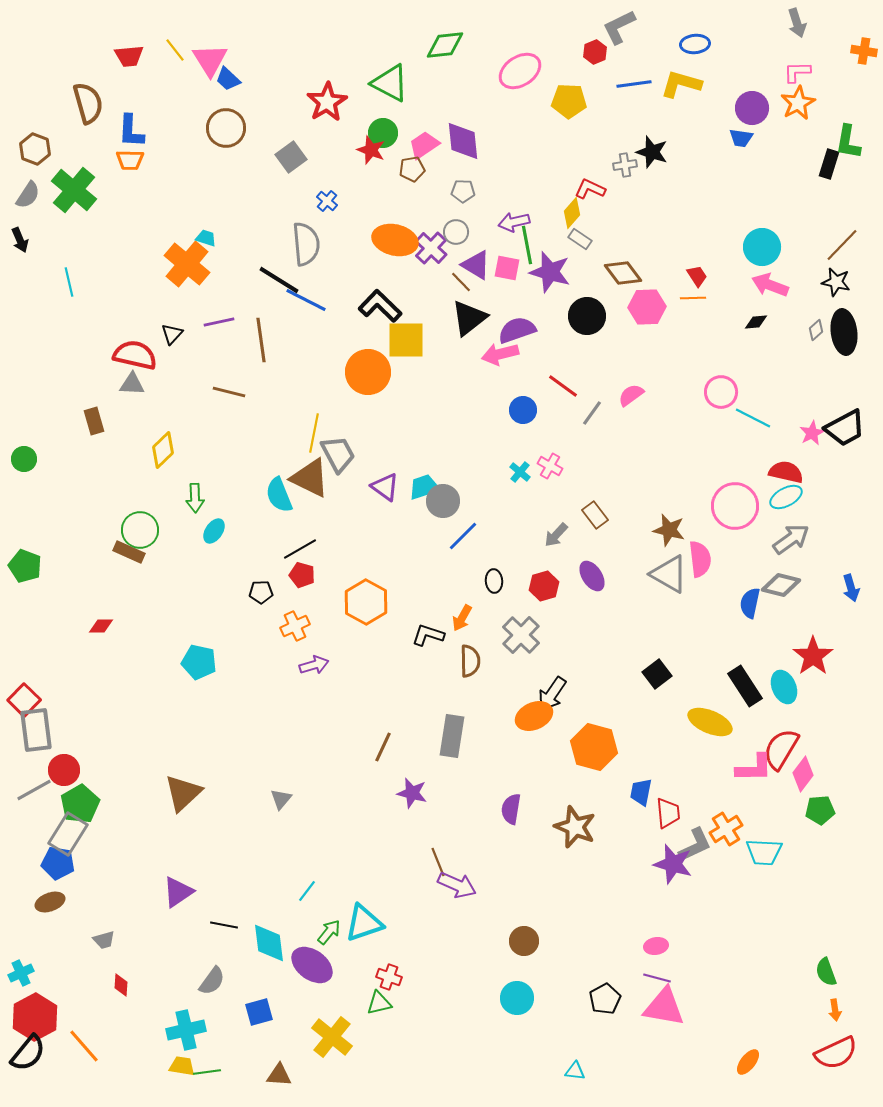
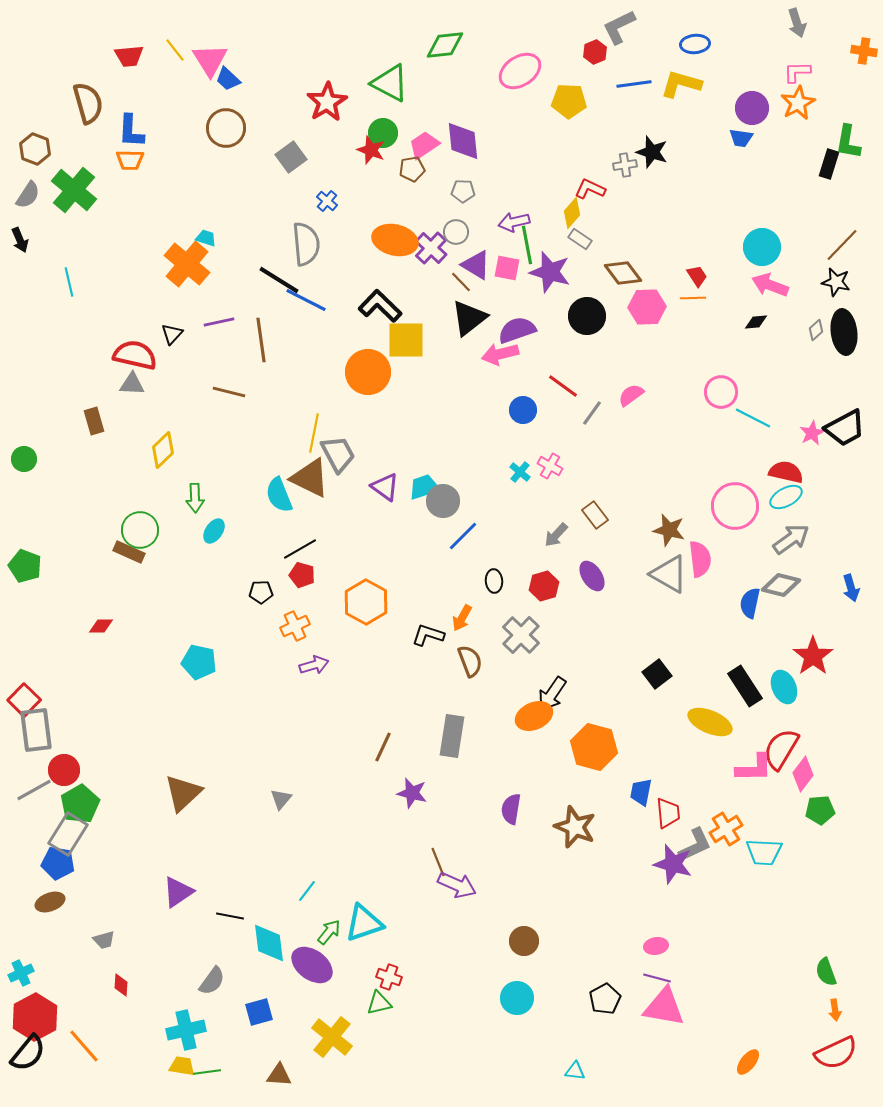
brown semicircle at (470, 661): rotated 20 degrees counterclockwise
black line at (224, 925): moved 6 px right, 9 px up
